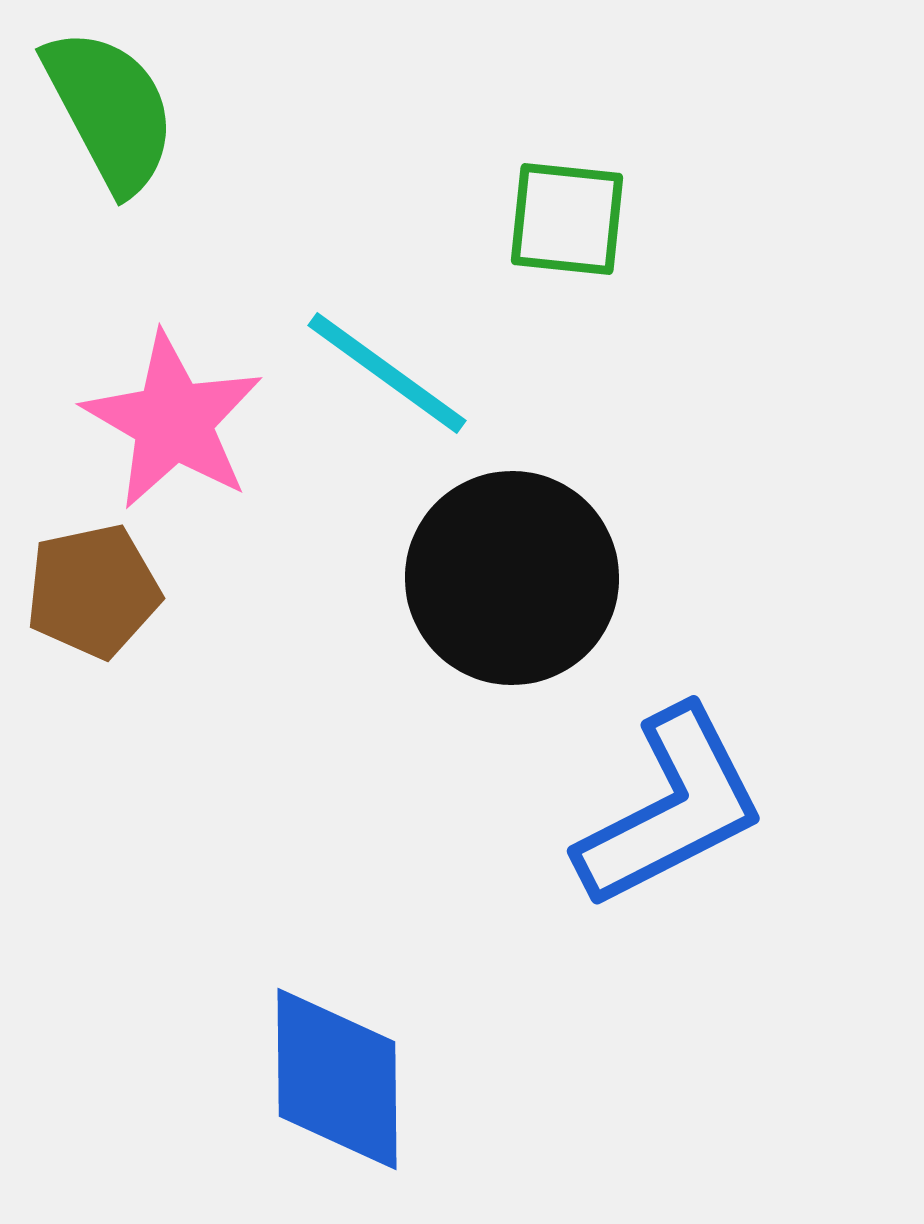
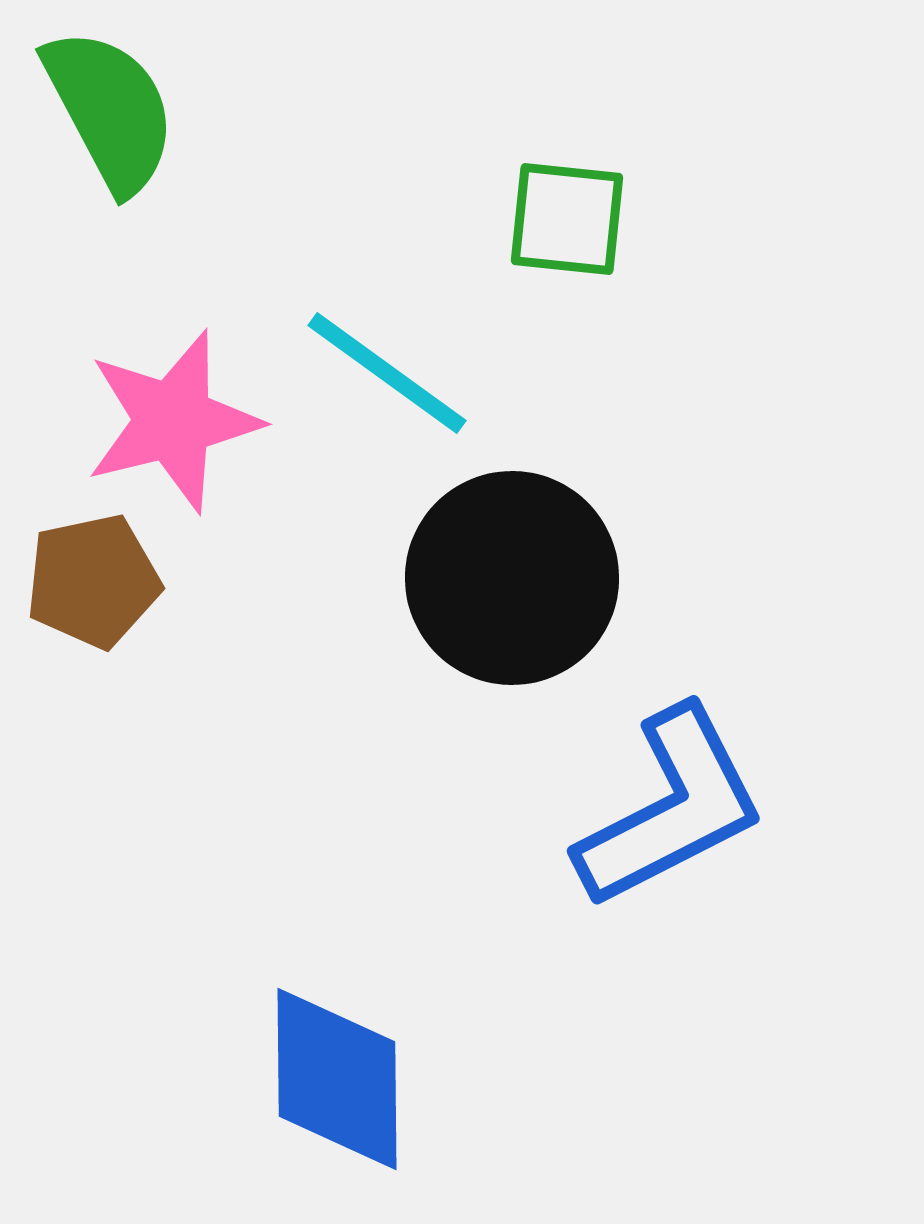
pink star: rotated 28 degrees clockwise
brown pentagon: moved 10 px up
